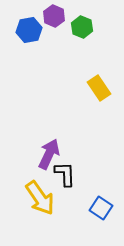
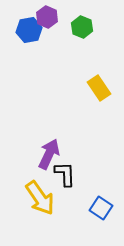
purple hexagon: moved 7 px left, 1 px down
